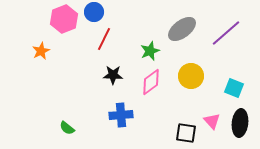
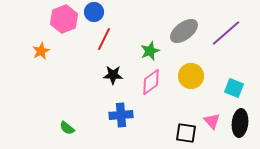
gray ellipse: moved 2 px right, 2 px down
